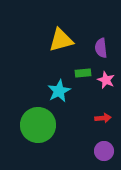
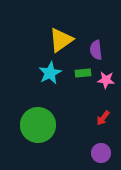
yellow triangle: rotated 20 degrees counterclockwise
purple semicircle: moved 5 px left, 2 px down
pink star: rotated 18 degrees counterclockwise
cyan star: moved 9 px left, 18 px up
red arrow: rotated 133 degrees clockwise
purple circle: moved 3 px left, 2 px down
